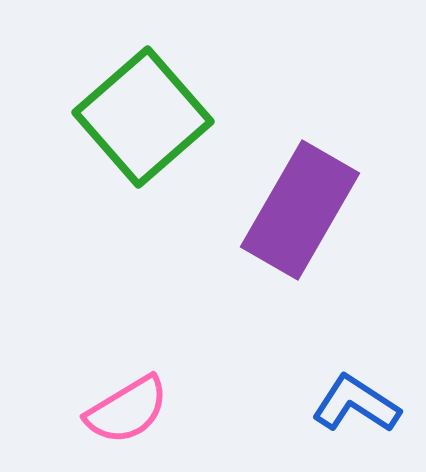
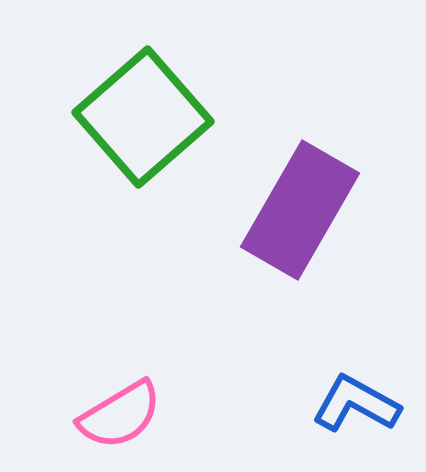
blue L-shape: rotated 4 degrees counterclockwise
pink semicircle: moved 7 px left, 5 px down
